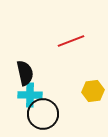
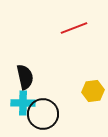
red line: moved 3 px right, 13 px up
black semicircle: moved 4 px down
cyan cross: moved 7 px left, 8 px down
